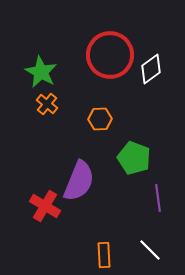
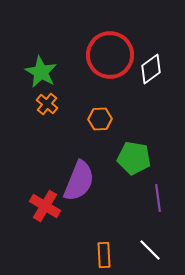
green pentagon: rotated 12 degrees counterclockwise
